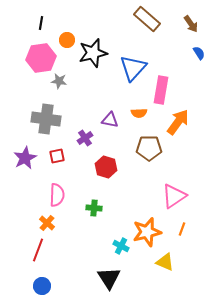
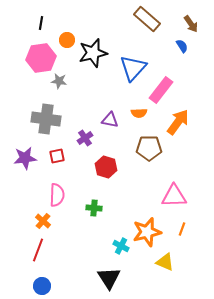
blue semicircle: moved 17 px left, 7 px up
pink rectangle: rotated 28 degrees clockwise
purple star: rotated 20 degrees clockwise
pink triangle: rotated 32 degrees clockwise
orange cross: moved 4 px left, 2 px up
